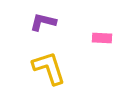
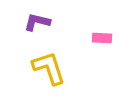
purple L-shape: moved 6 px left
